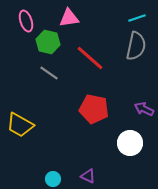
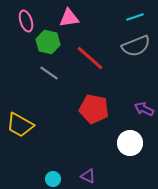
cyan line: moved 2 px left, 1 px up
gray semicircle: rotated 56 degrees clockwise
